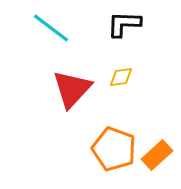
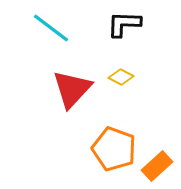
yellow diamond: rotated 35 degrees clockwise
orange rectangle: moved 11 px down
